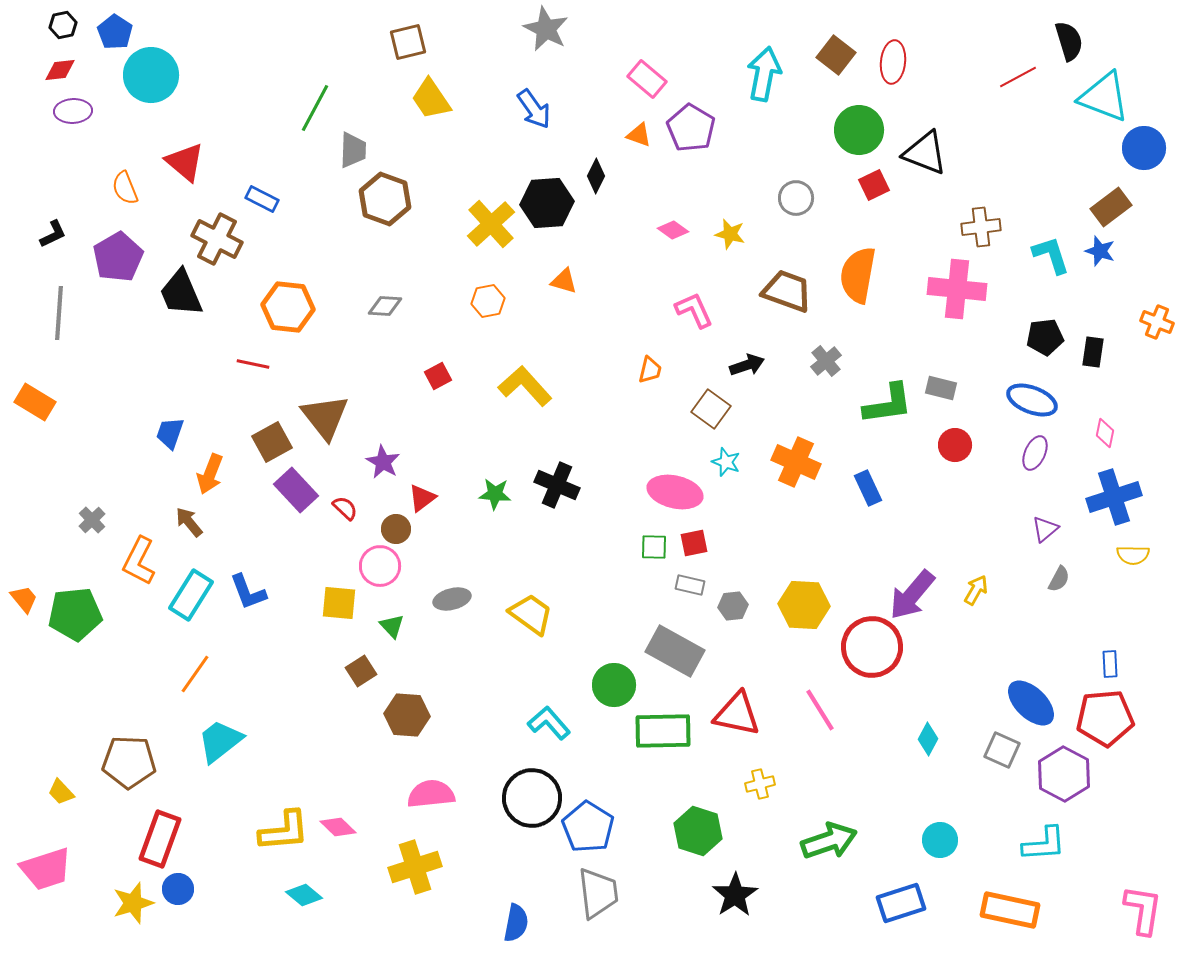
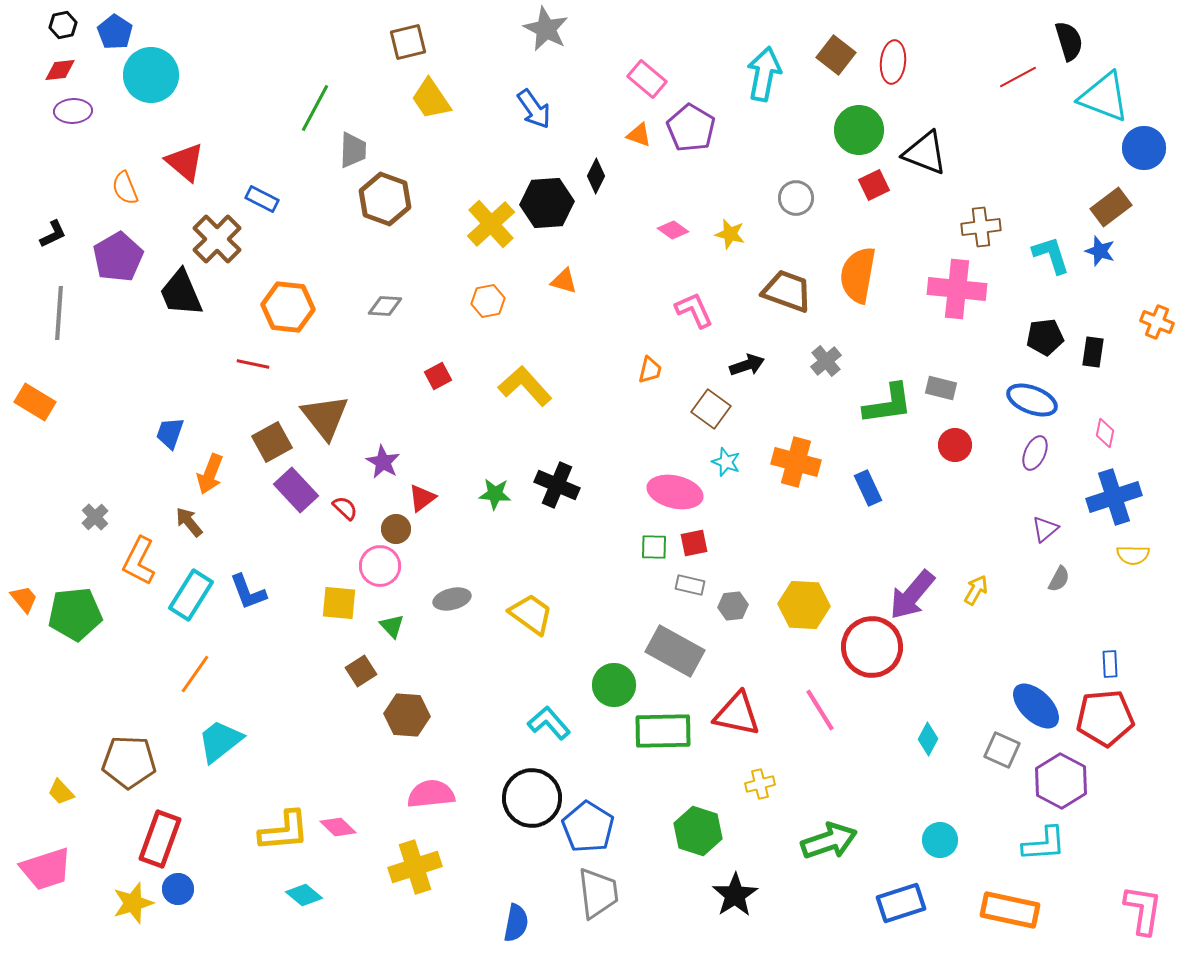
brown cross at (217, 239): rotated 18 degrees clockwise
orange cross at (796, 462): rotated 9 degrees counterclockwise
gray cross at (92, 520): moved 3 px right, 3 px up
blue ellipse at (1031, 703): moved 5 px right, 3 px down
purple hexagon at (1064, 774): moved 3 px left, 7 px down
